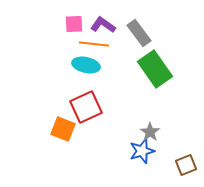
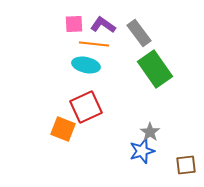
brown square: rotated 15 degrees clockwise
